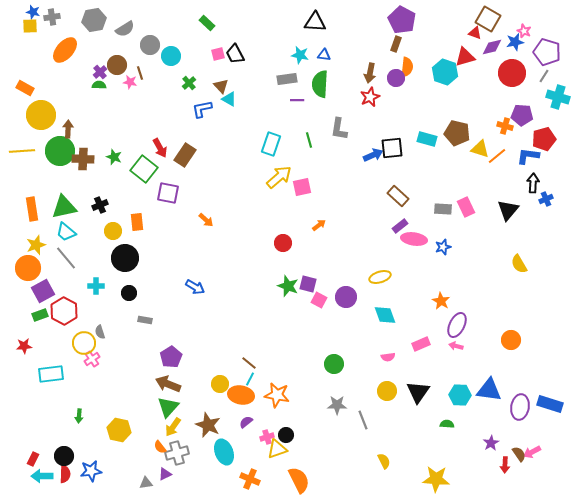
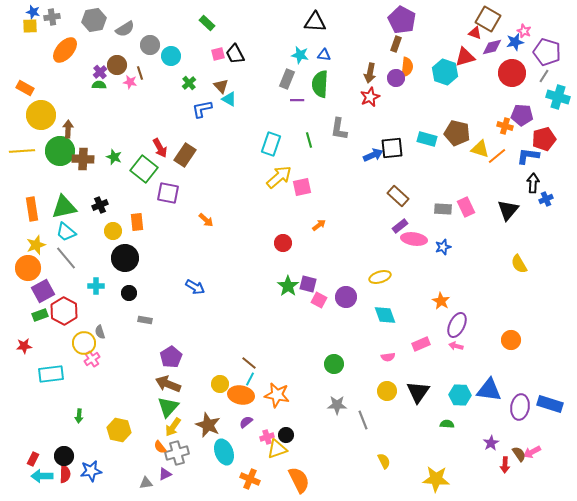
gray rectangle at (287, 79): rotated 60 degrees counterclockwise
green star at (288, 286): rotated 15 degrees clockwise
